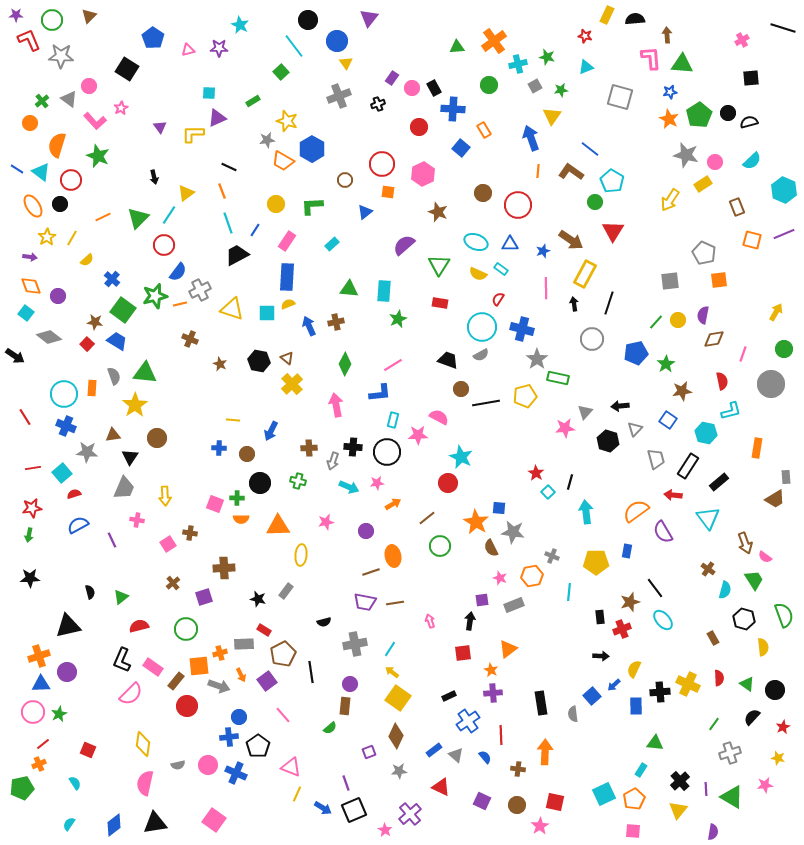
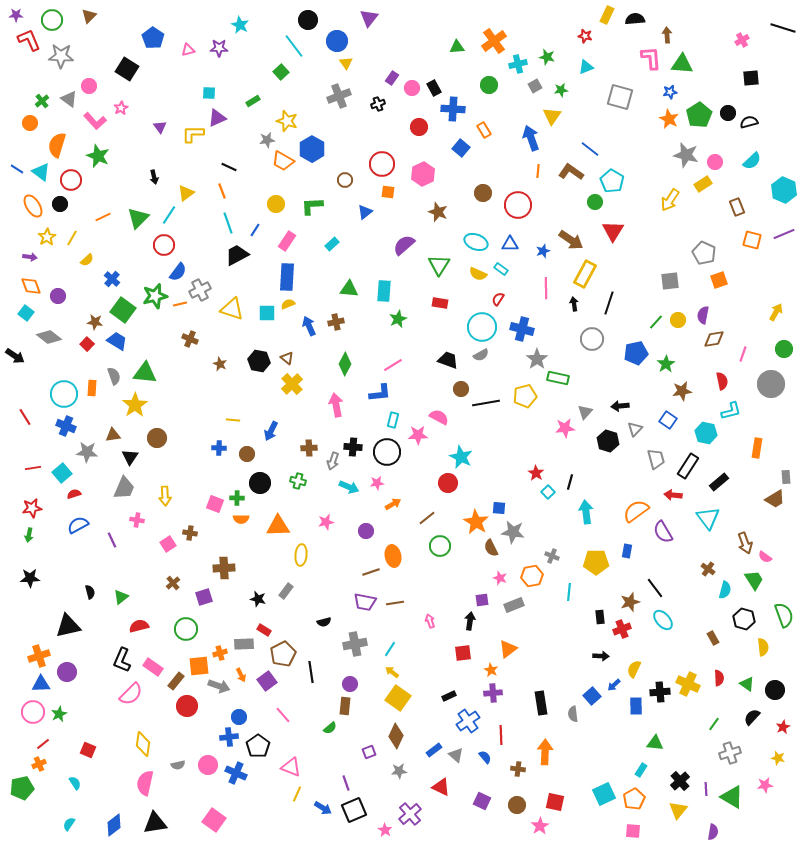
orange square at (719, 280): rotated 12 degrees counterclockwise
